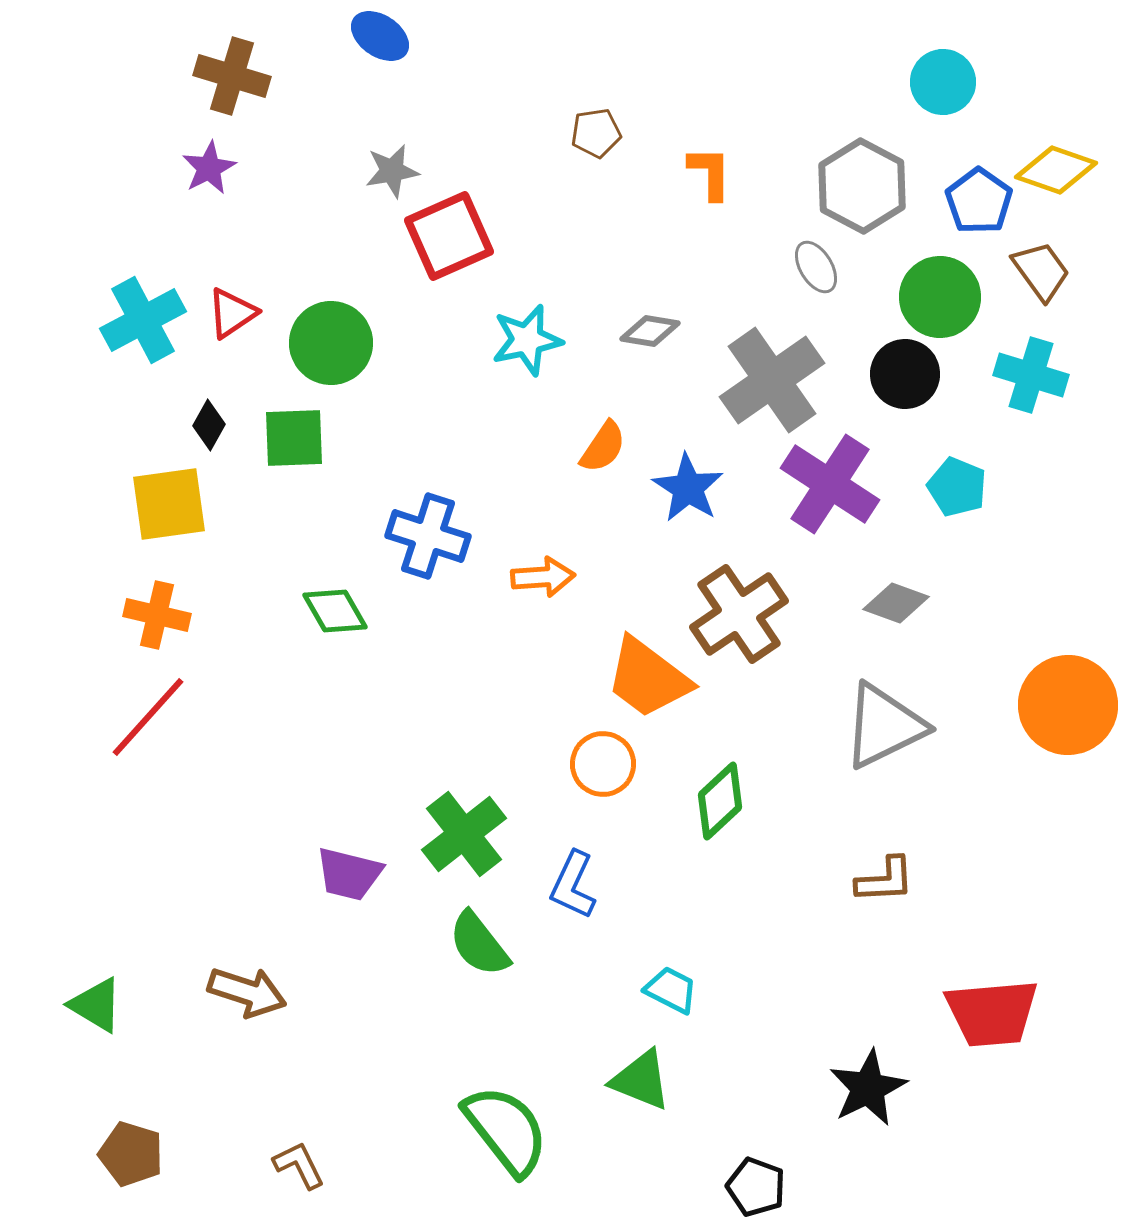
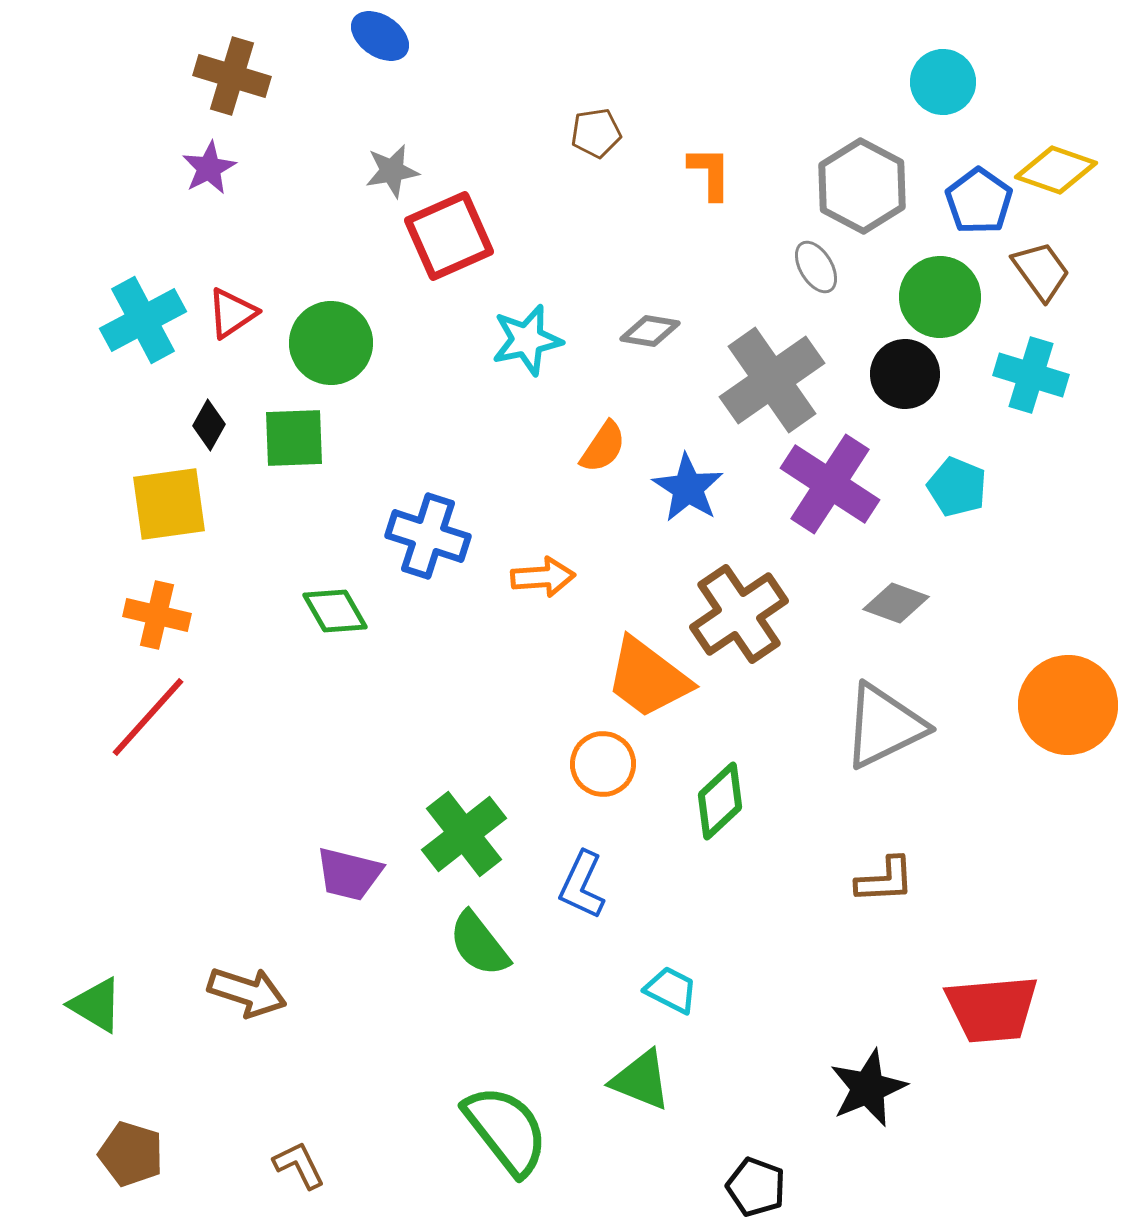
blue L-shape at (573, 885): moved 9 px right
red trapezoid at (992, 1013): moved 4 px up
black star at (868, 1088): rotated 4 degrees clockwise
